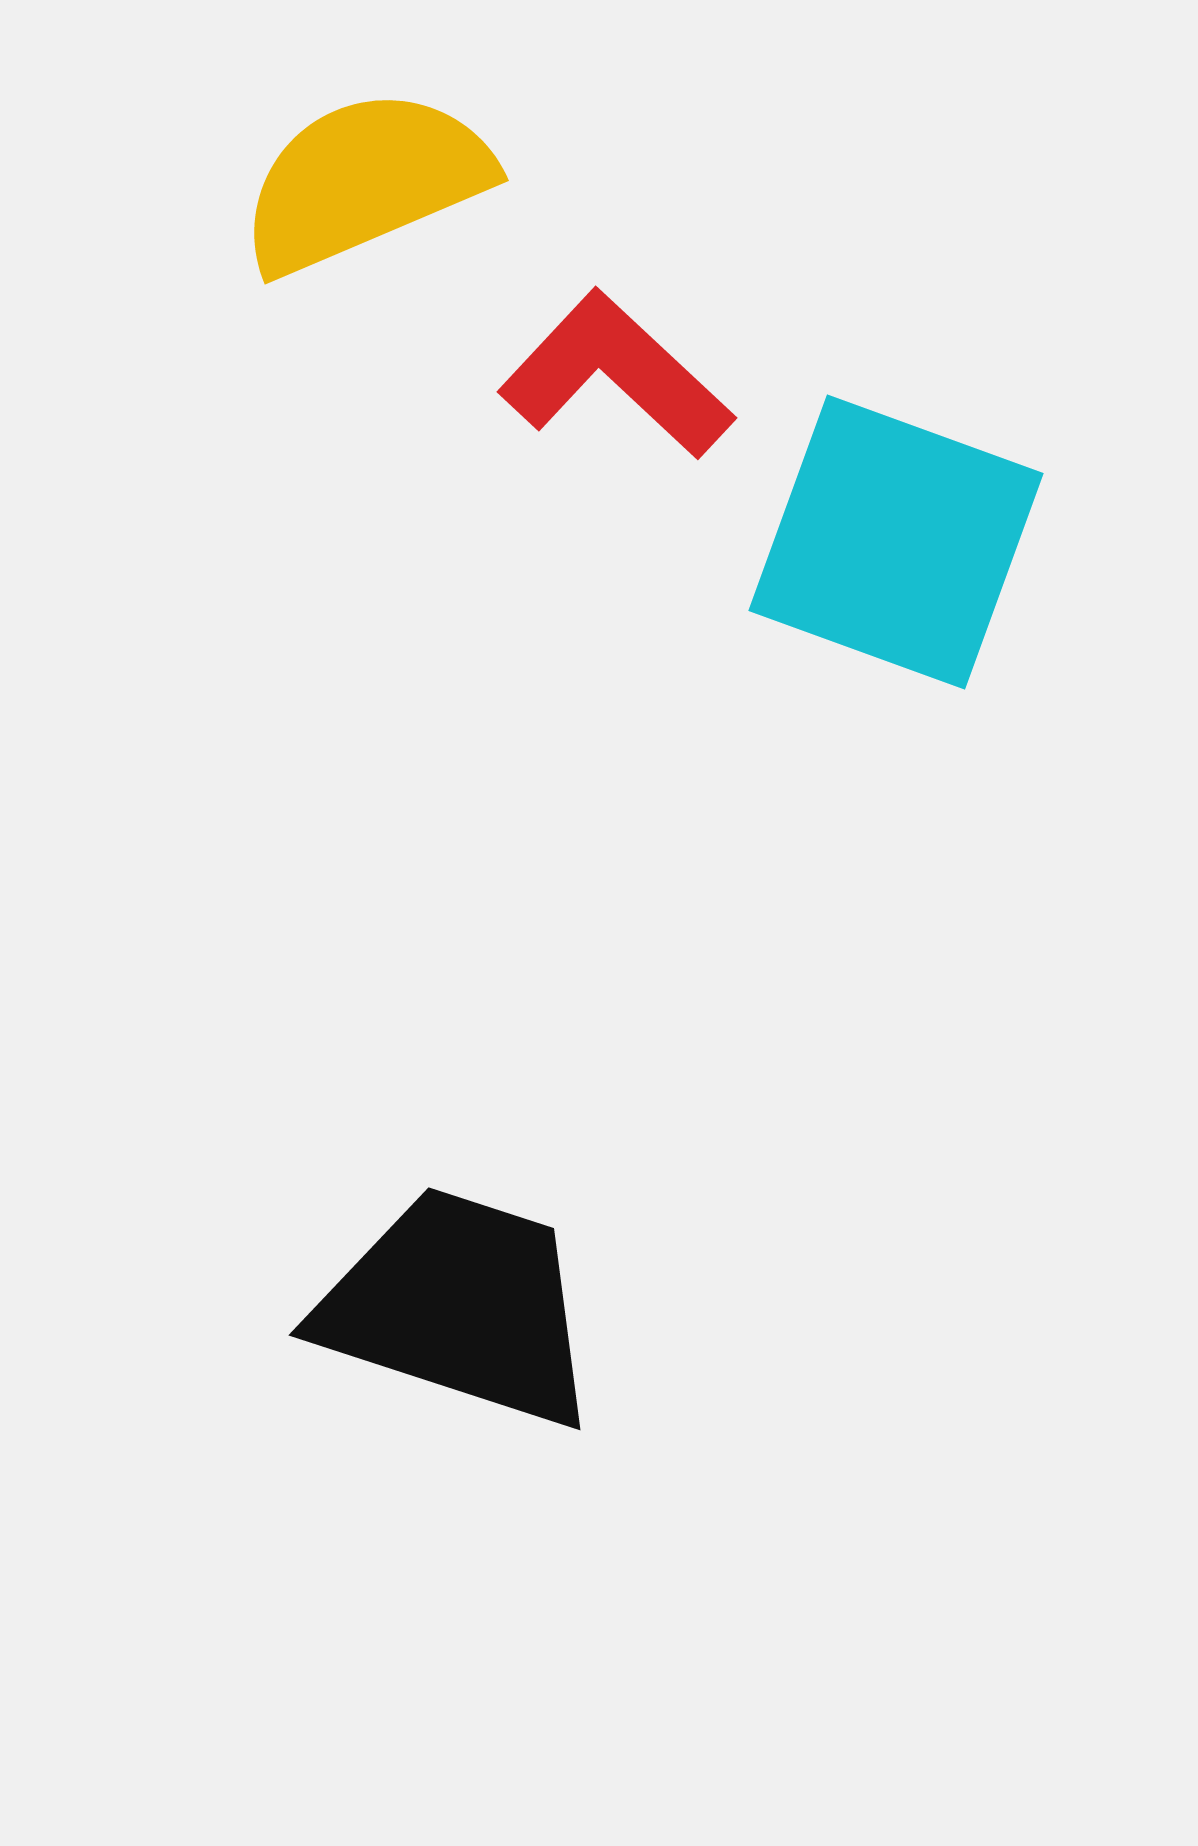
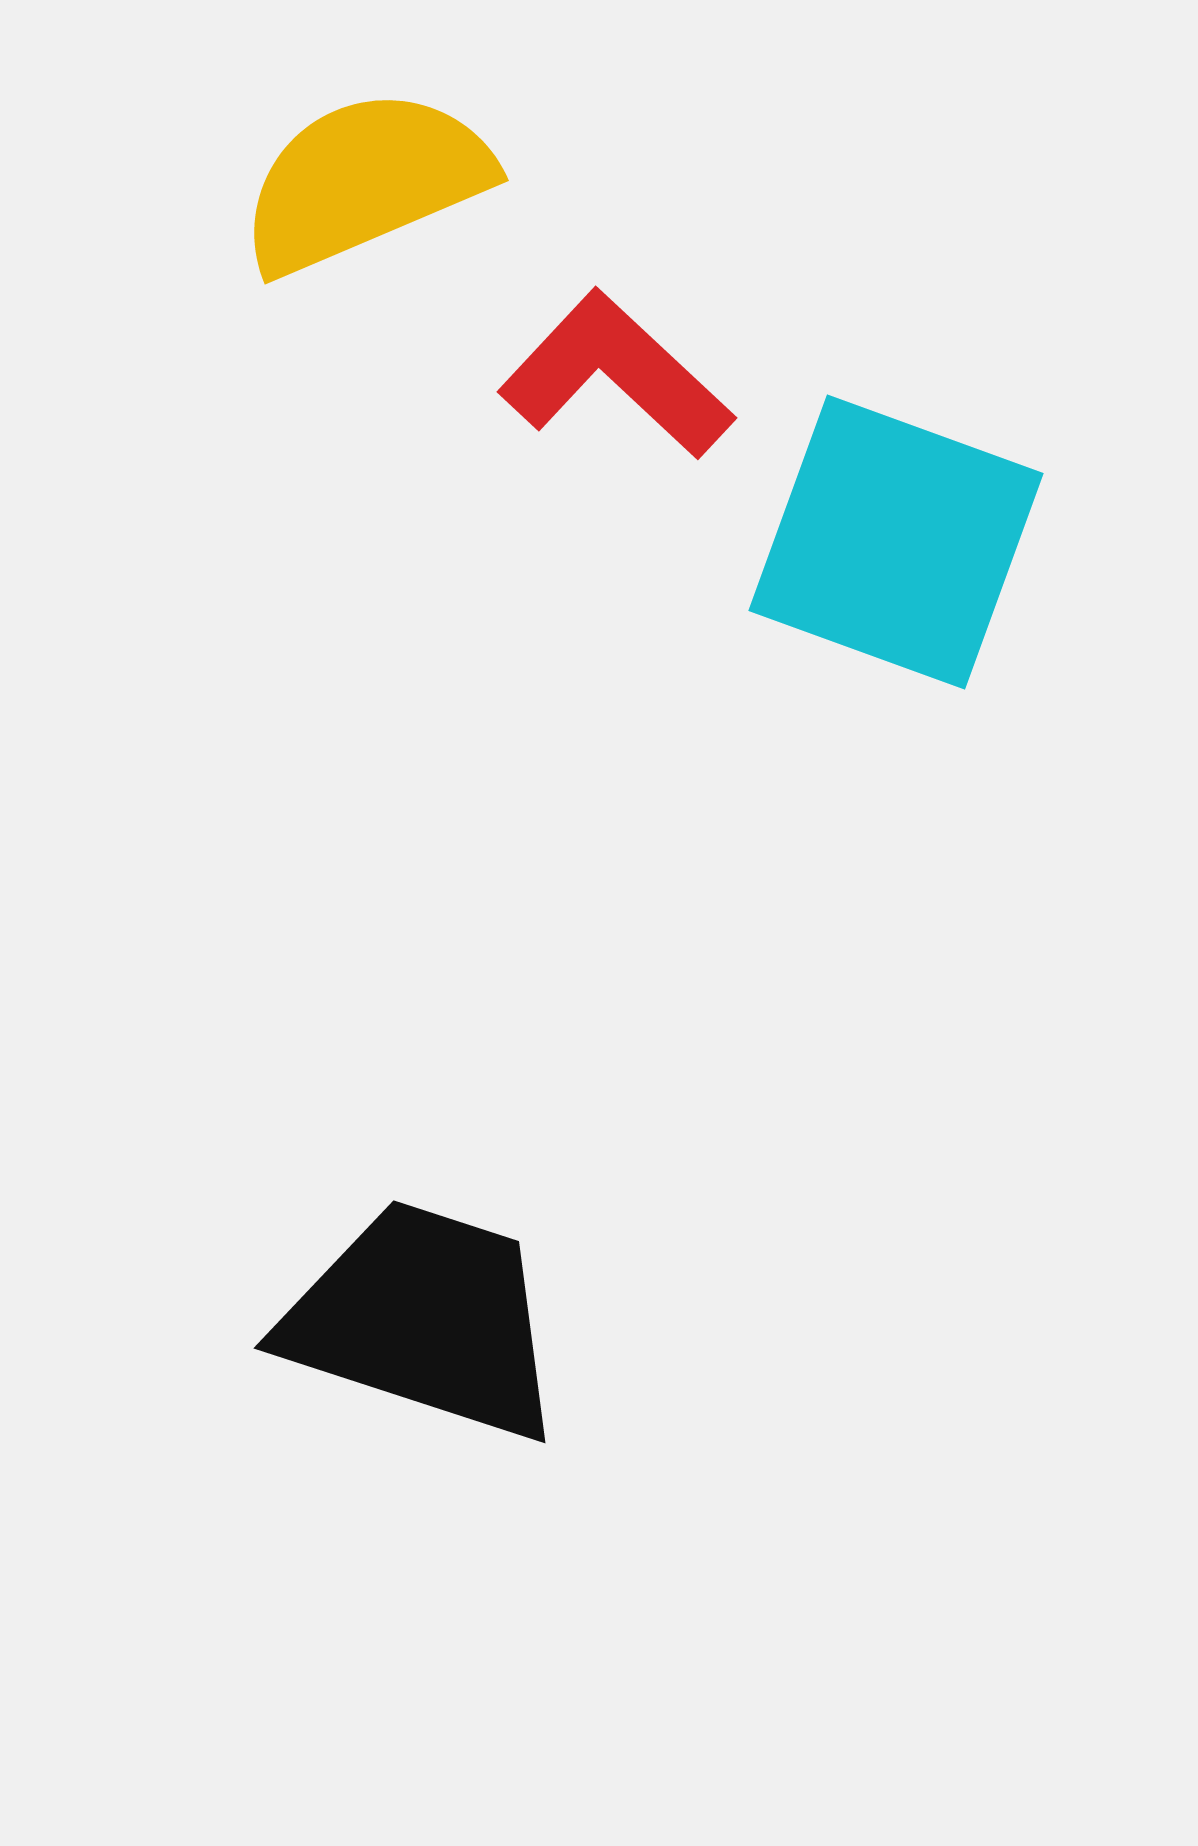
black trapezoid: moved 35 px left, 13 px down
